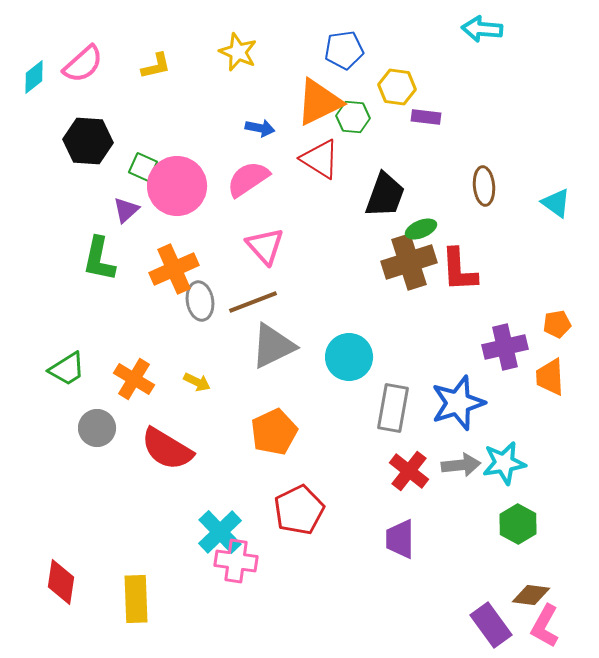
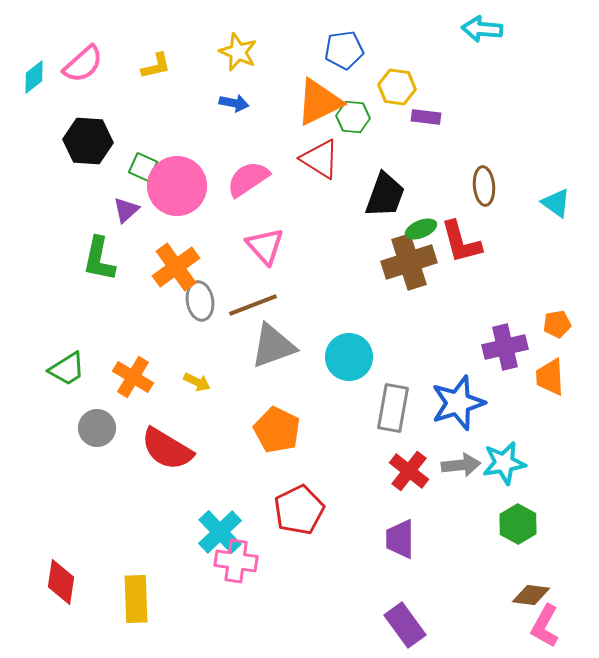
blue arrow at (260, 128): moved 26 px left, 25 px up
orange cross at (174, 269): moved 2 px right, 2 px up; rotated 12 degrees counterclockwise
red L-shape at (459, 270): moved 2 px right, 28 px up; rotated 12 degrees counterclockwise
brown line at (253, 302): moved 3 px down
gray triangle at (273, 346): rotated 6 degrees clockwise
orange cross at (134, 379): moved 1 px left, 2 px up
orange pentagon at (274, 432): moved 3 px right, 2 px up; rotated 21 degrees counterclockwise
purple rectangle at (491, 625): moved 86 px left
